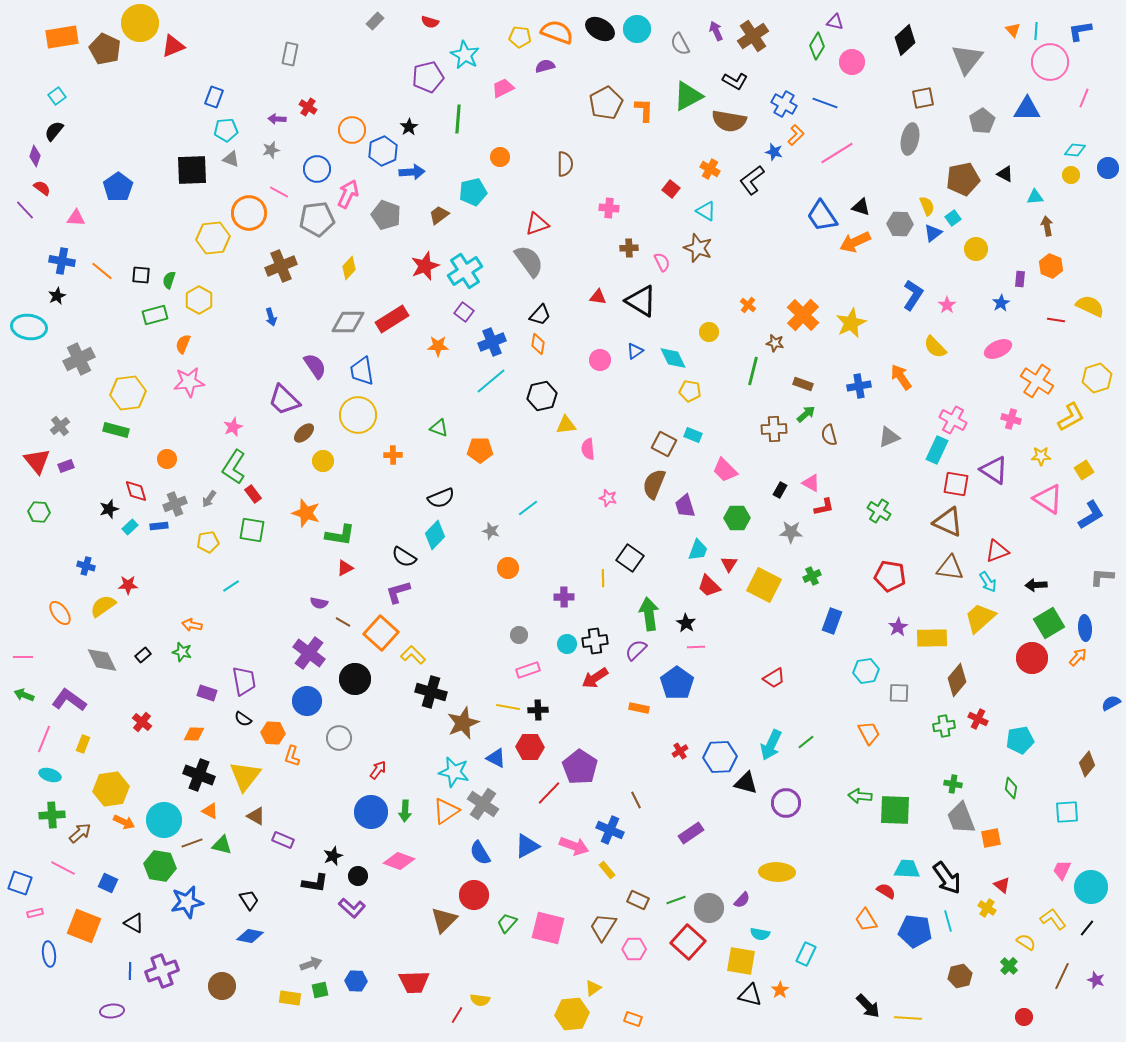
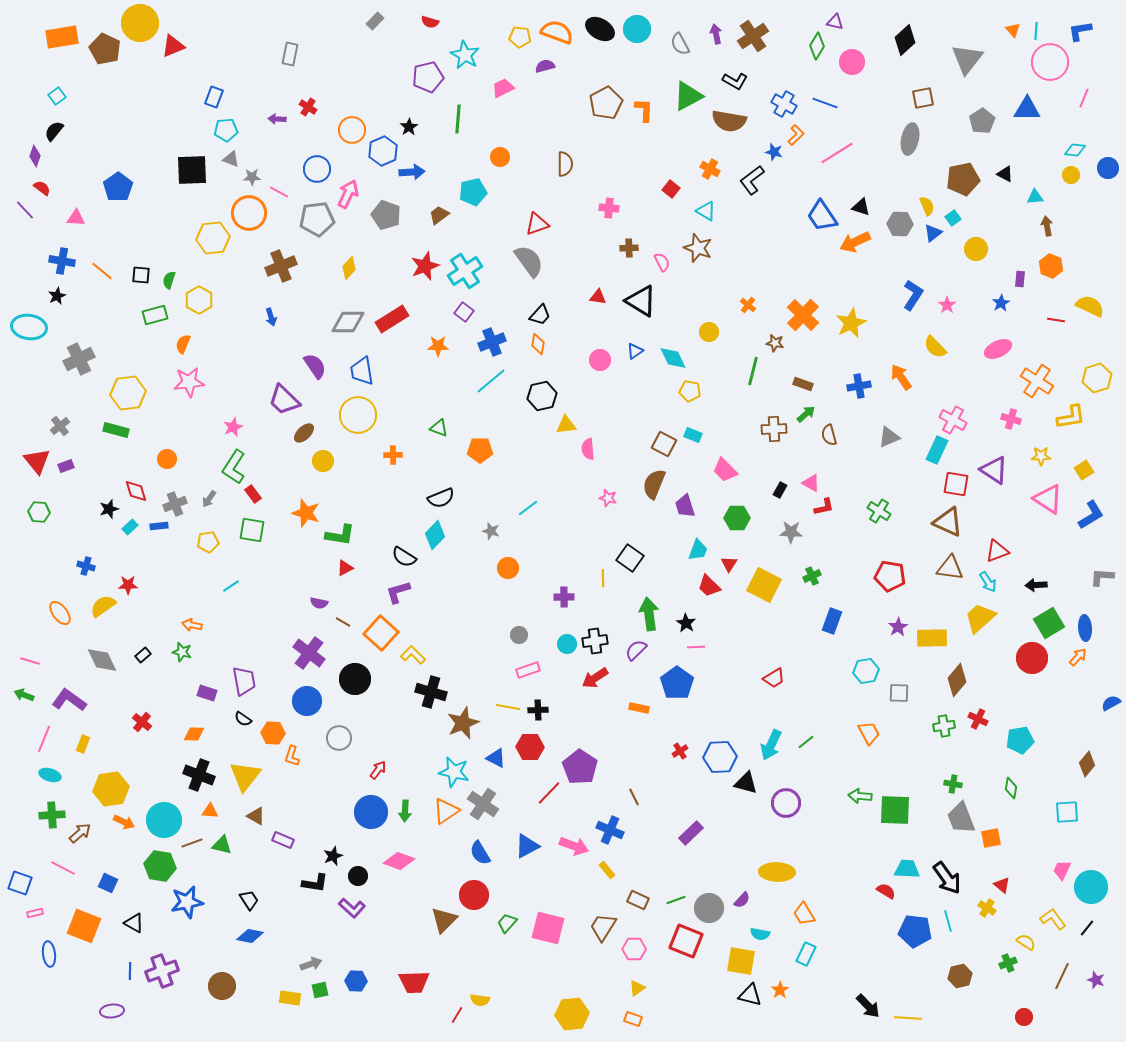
purple arrow at (716, 31): moved 3 px down; rotated 12 degrees clockwise
gray star at (271, 150): moved 19 px left, 27 px down; rotated 12 degrees clockwise
yellow L-shape at (1071, 417): rotated 20 degrees clockwise
pink line at (23, 657): moved 7 px right, 4 px down; rotated 18 degrees clockwise
brown line at (636, 800): moved 2 px left, 3 px up
orange triangle at (210, 811): rotated 24 degrees counterclockwise
purple rectangle at (691, 833): rotated 10 degrees counterclockwise
orange trapezoid at (866, 920): moved 62 px left, 6 px up
red square at (688, 942): moved 2 px left, 1 px up; rotated 20 degrees counterclockwise
green cross at (1009, 966): moved 1 px left, 3 px up; rotated 24 degrees clockwise
yellow triangle at (593, 988): moved 44 px right
